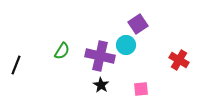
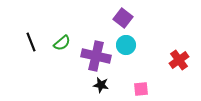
purple square: moved 15 px left, 6 px up; rotated 18 degrees counterclockwise
green semicircle: moved 8 px up; rotated 18 degrees clockwise
purple cross: moved 4 px left
red cross: rotated 24 degrees clockwise
black line: moved 15 px right, 23 px up; rotated 42 degrees counterclockwise
black star: rotated 21 degrees counterclockwise
